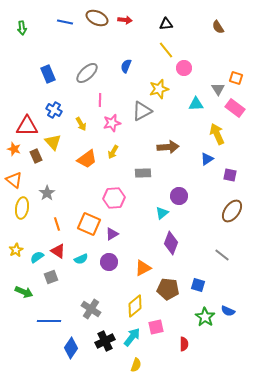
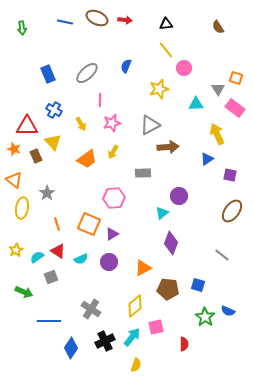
gray triangle at (142, 111): moved 8 px right, 14 px down
